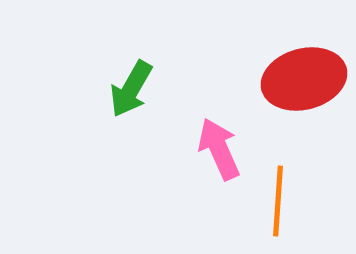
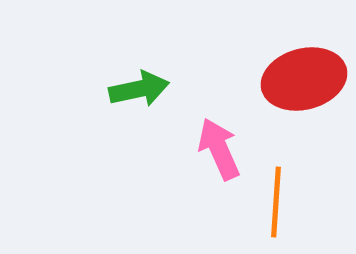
green arrow: moved 8 px right; rotated 132 degrees counterclockwise
orange line: moved 2 px left, 1 px down
